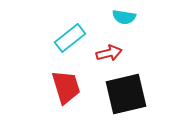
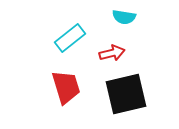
red arrow: moved 3 px right
